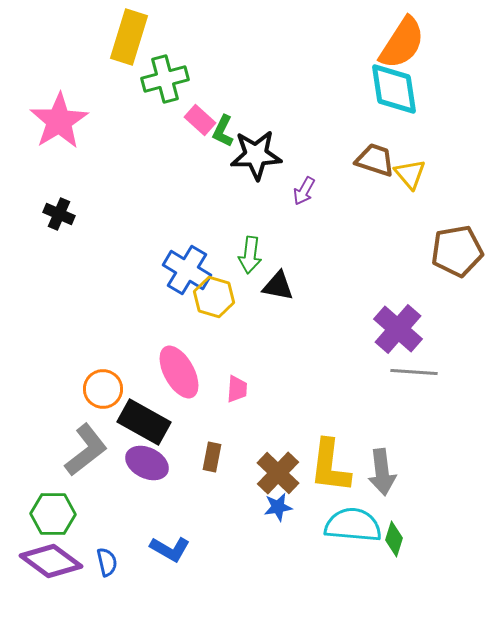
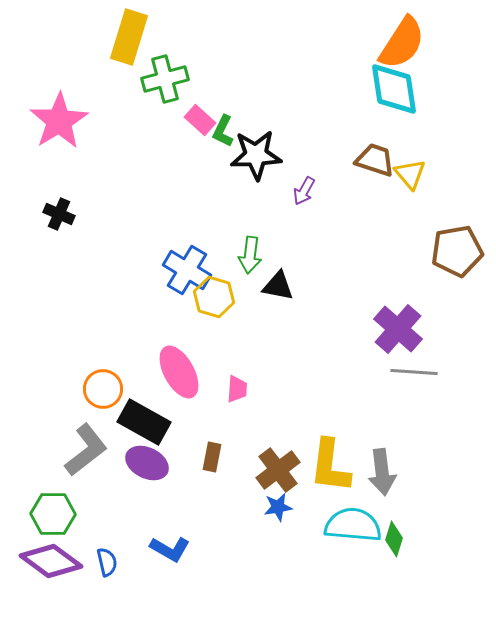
brown cross: moved 3 px up; rotated 9 degrees clockwise
